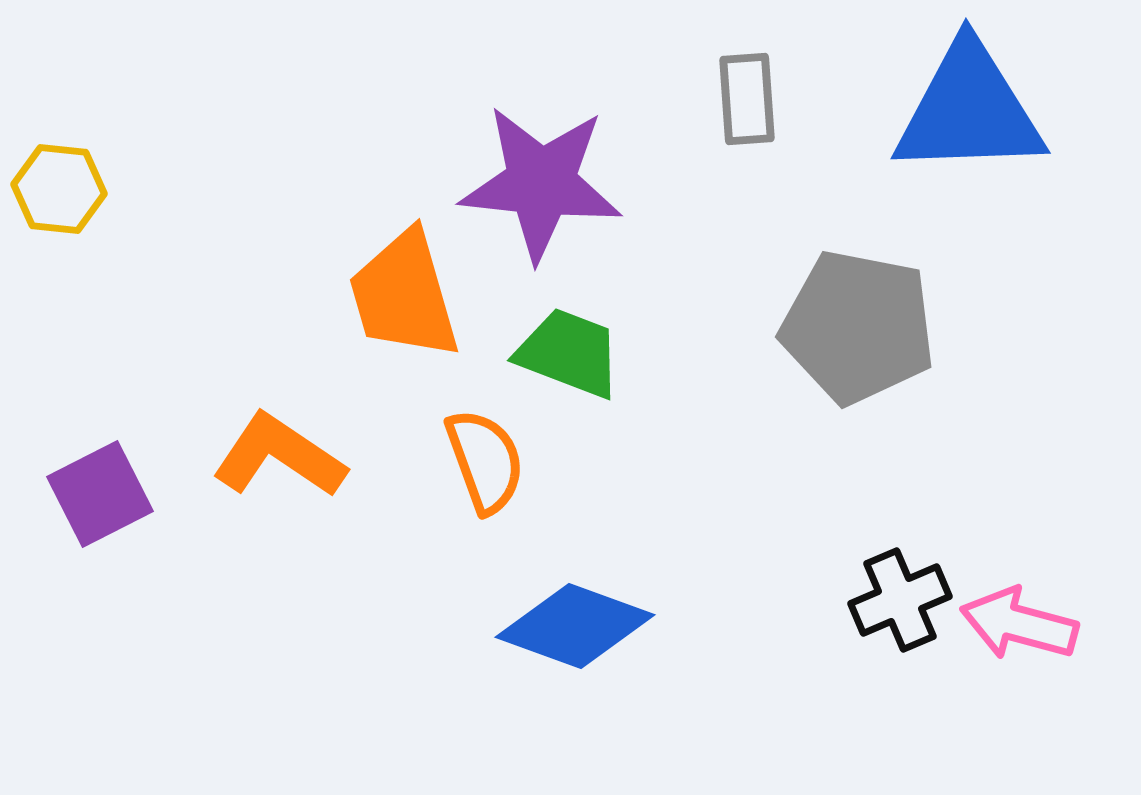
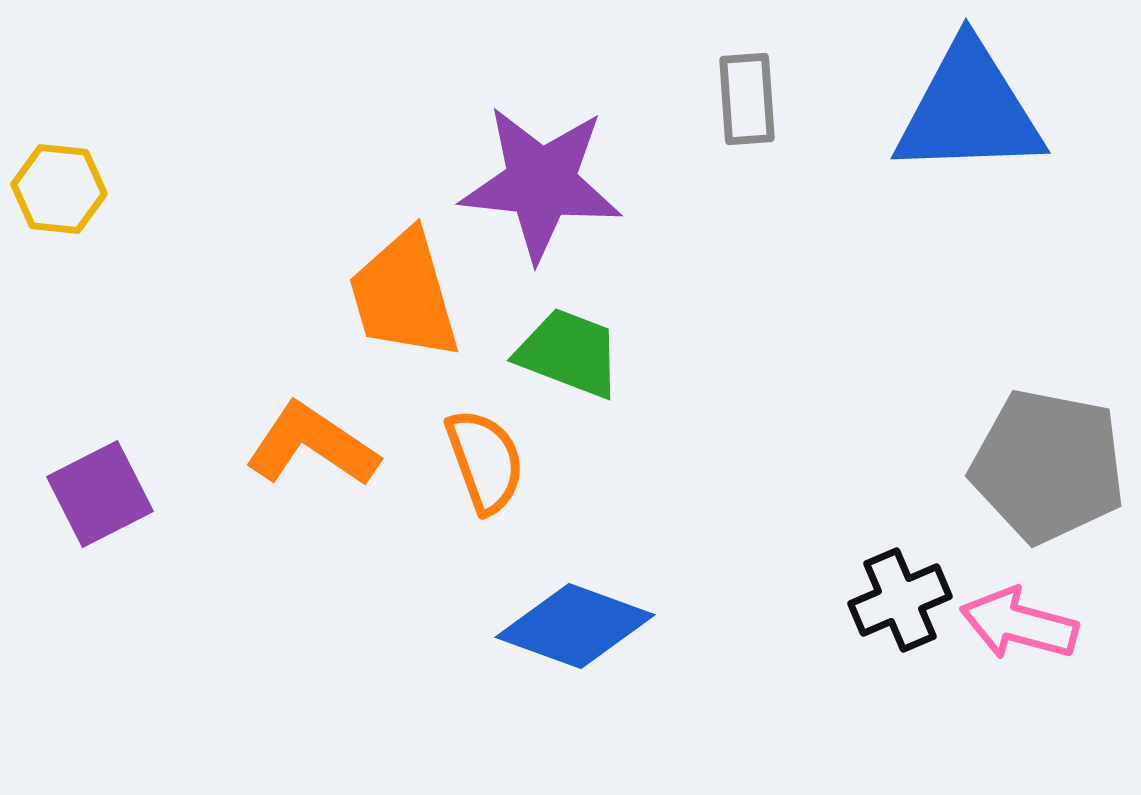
gray pentagon: moved 190 px right, 139 px down
orange L-shape: moved 33 px right, 11 px up
